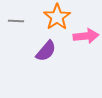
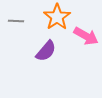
pink arrow: rotated 35 degrees clockwise
